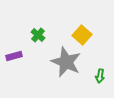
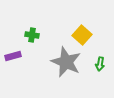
green cross: moved 6 px left; rotated 32 degrees counterclockwise
purple rectangle: moved 1 px left
green arrow: moved 12 px up
